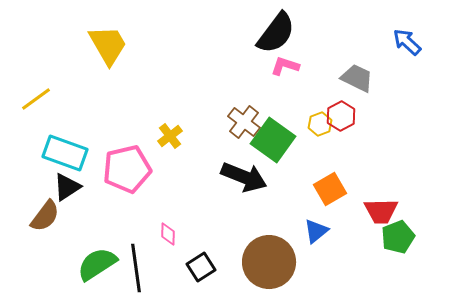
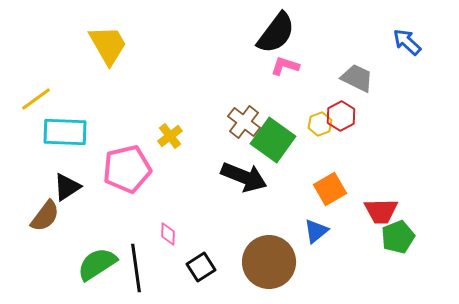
cyan rectangle: moved 21 px up; rotated 18 degrees counterclockwise
